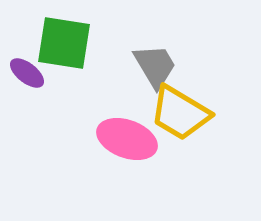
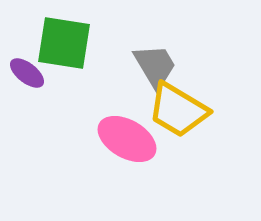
yellow trapezoid: moved 2 px left, 3 px up
pink ellipse: rotated 10 degrees clockwise
